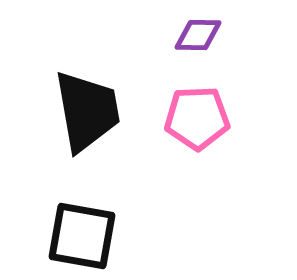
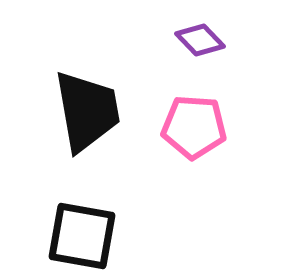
purple diamond: moved 2 px right, 5 px down; rotated 45 degrees clockwise
pink pentagon: moved 3 px left, 9 px down; rotated 6 degrees clockwise
